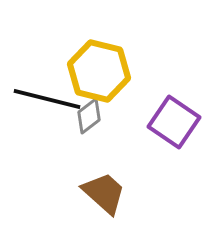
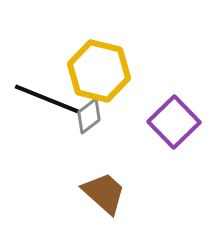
black line: rotated 8 degrees clockwise
purple square: rotated 12 degrees clockwise
